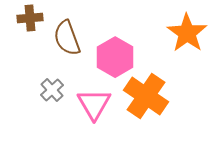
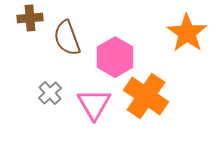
gray cross: moved 2 px left, 3 px down
